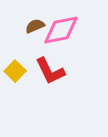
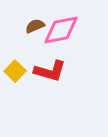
red L-shape: rotated 48 degrees counterclockwise
